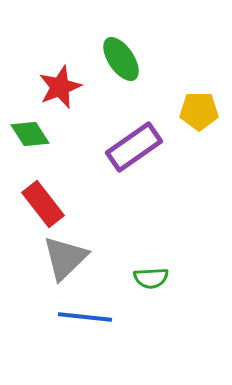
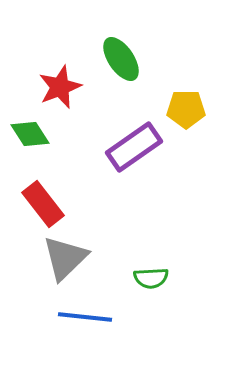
yellow pentagon: moved 13 px left, 2 px up
